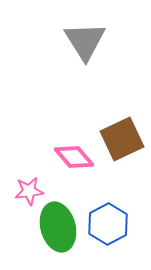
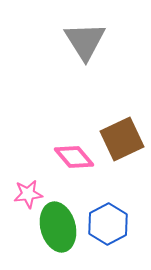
pink star: moved 1 px left, 3 px down
